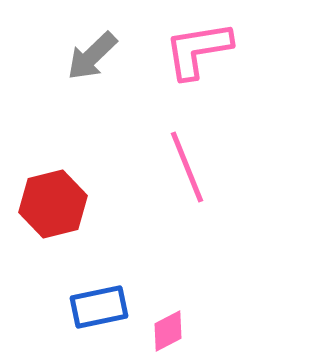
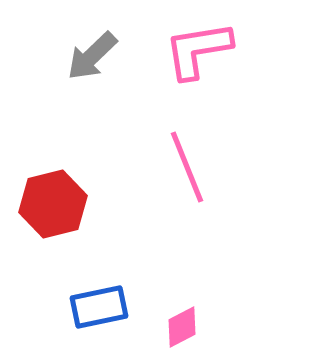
pink diamond: moved 14 px right, 4 px up
